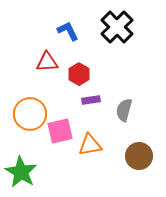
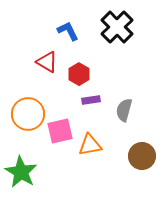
red triangle: rotated 35 degrees clockwise
orange circle: moved 2 px left
brown circle: moved 3 px right
